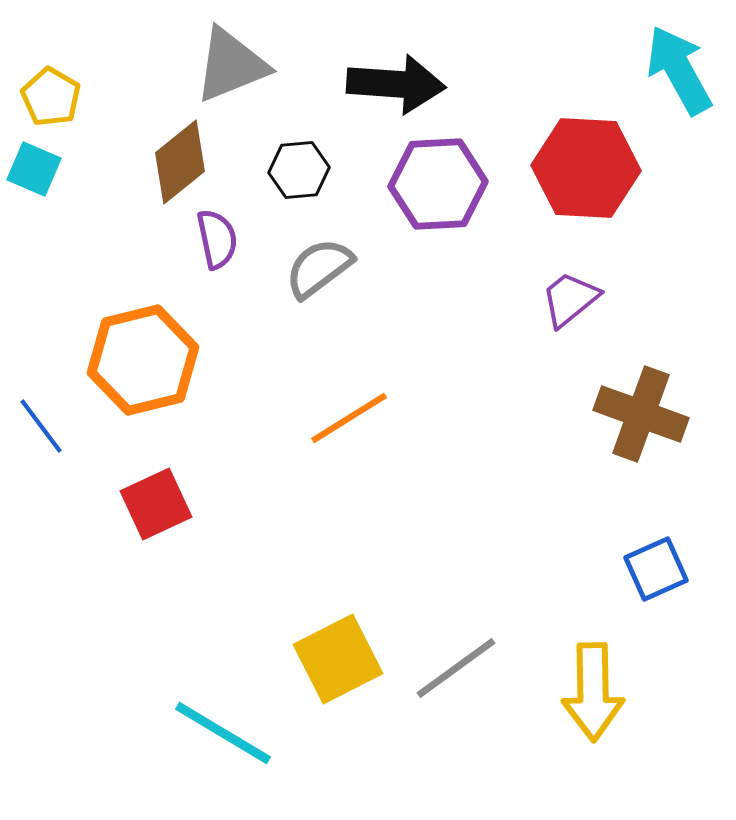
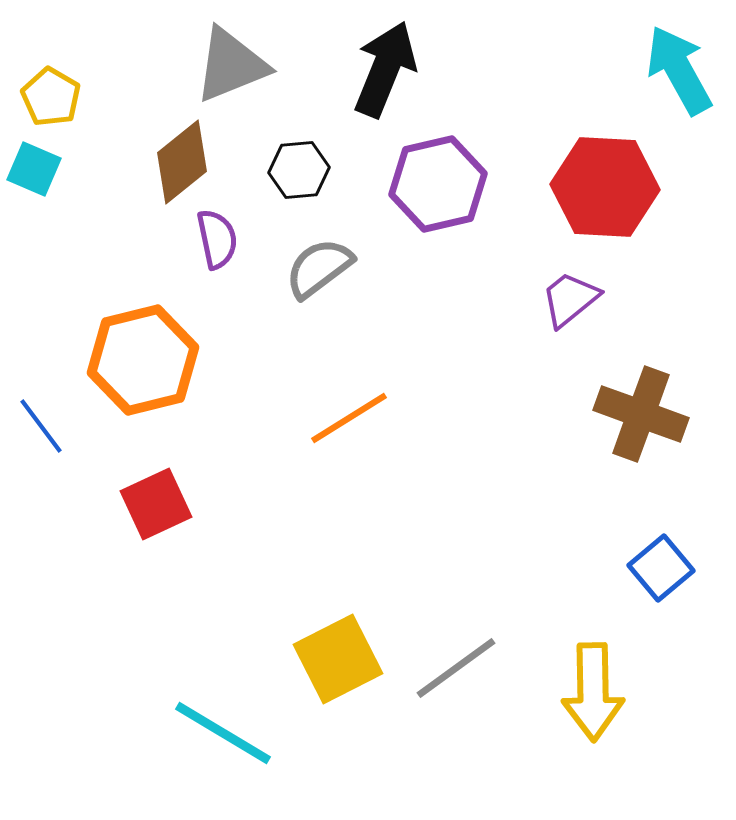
black arrow: moved 11 px left, 15 px up; rotated 72 degrees counterclockwise
brown diamond: moved 2 px right
red hexagon: moved 19 px right, 19 px down
purple hexagon: rotated 10 degrees counterclockwise
blue square: moved 5 px right, 1 px up; rotated 16 degrees counterclockwise
